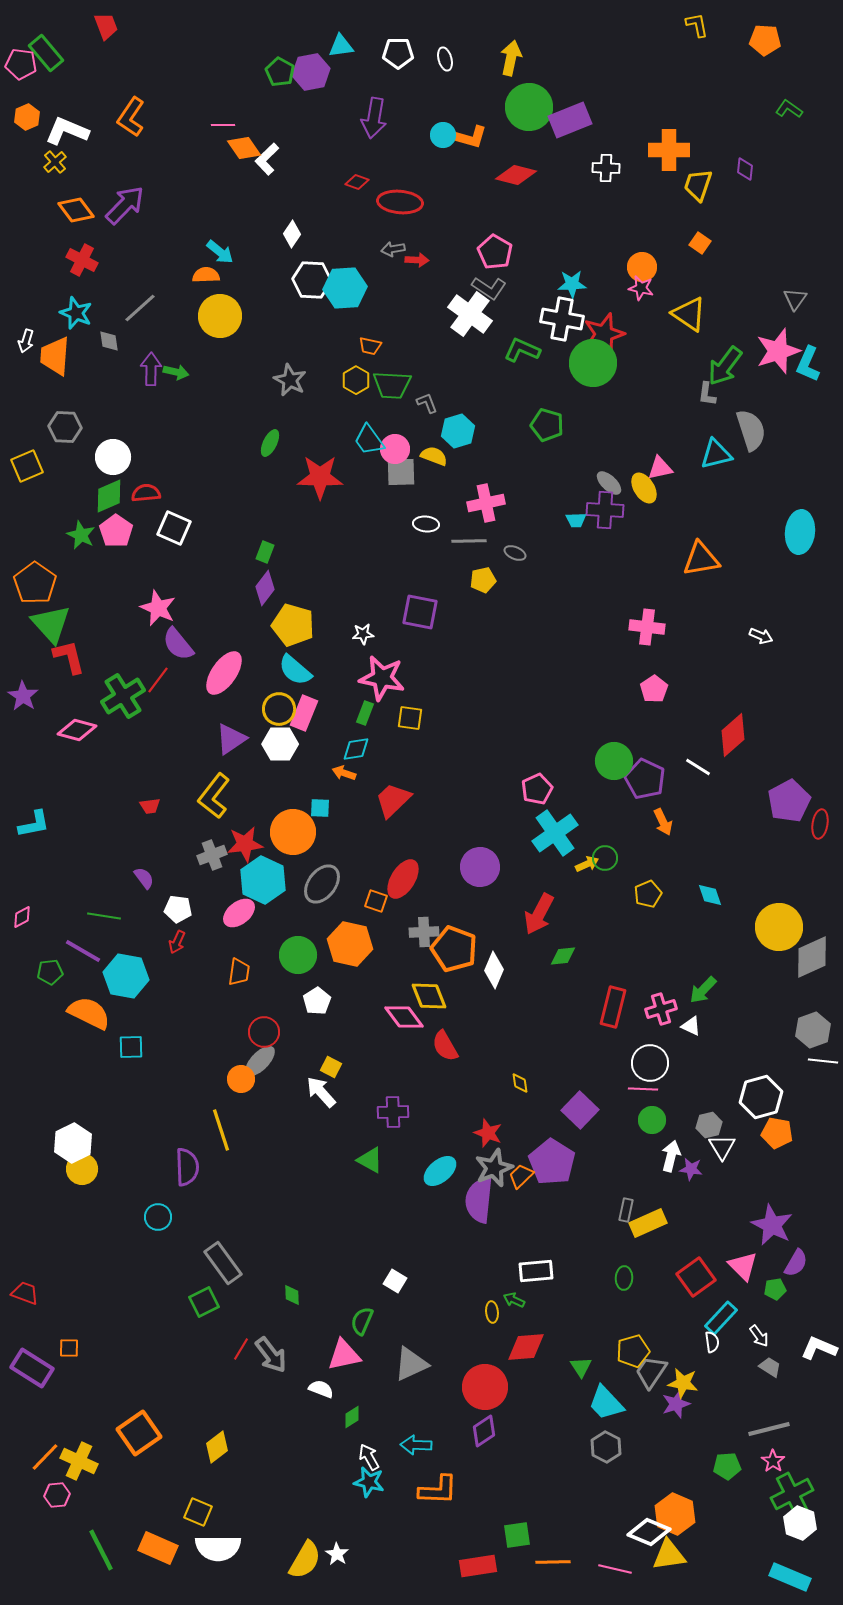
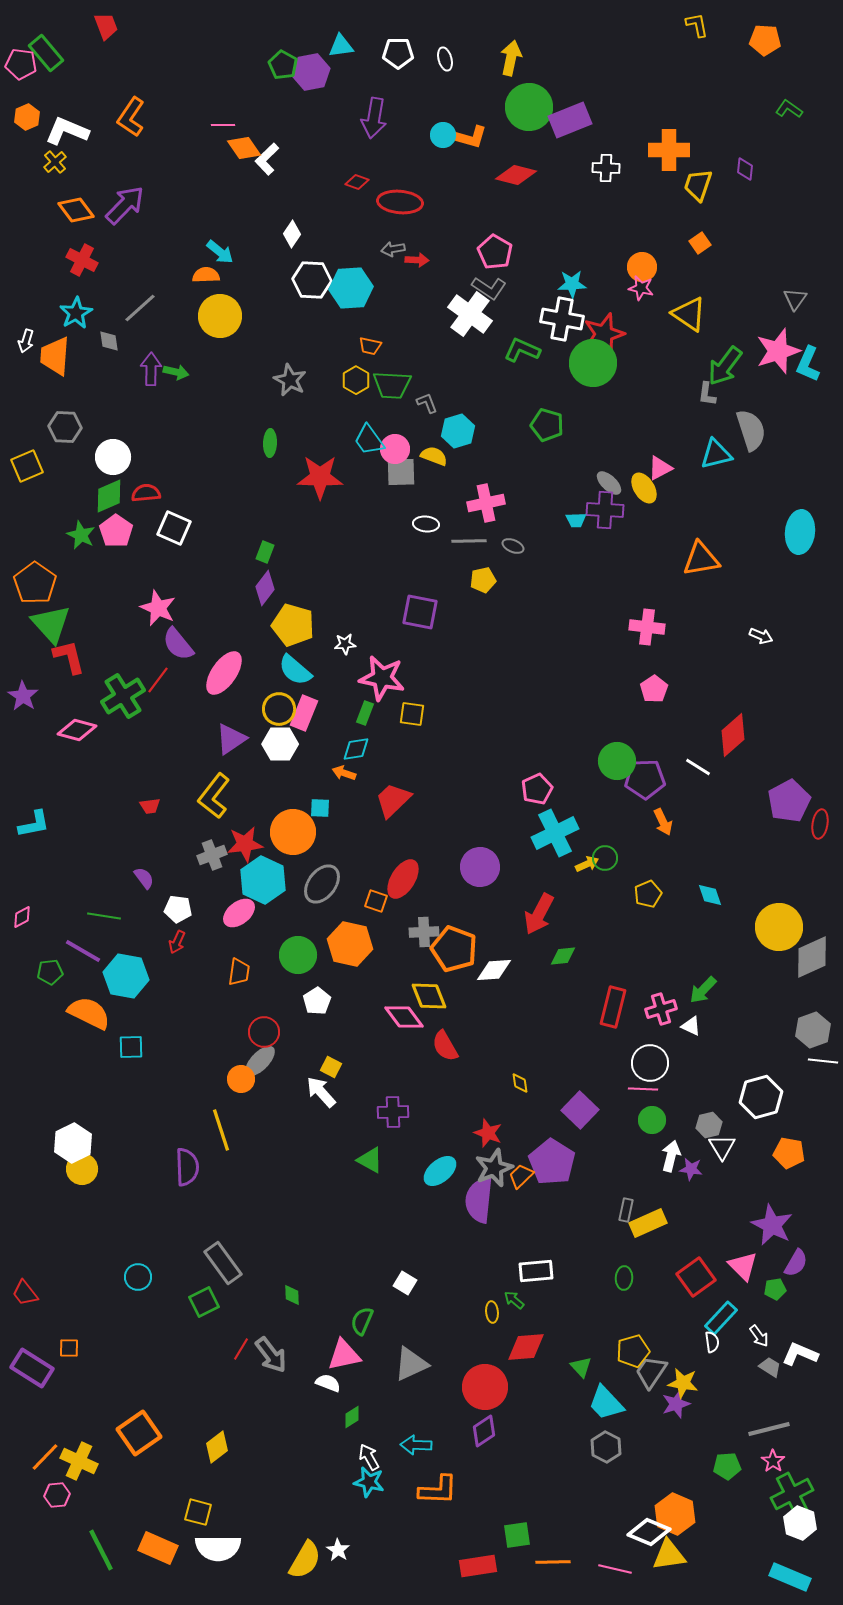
green pentagon at (280, 72): moved 3 px right, 7 px up
orange square at (700, 243): rotated 20 degrees clockwise
cyan hexagon at (345, 288): moved 6 px right
cyan star at (76, 313): rotated 20 degrees clockwise
green ellipse at (270, 443): rotated 24 degrees counterclockwise
pink triangle at (660, 468): rotated 16 degrees counterclockwise
gray ellipse at (515, 553): moved 2 px left, 7 px up
white star at (363, 634): moved 18 px left, 10 px down
yellow square at (410, 718): moved 2 px right, 4 px up
green circle at (614, 761): moved 3 px right
purple pentagon at (645, 779): rotated 27 degrees counterclockwise
cyan cross at (555, 833): rotated 9 degrees clockwise
white diamond at (494, 970): rotated 63 degrees clockwise
orange pentagon at (777, 1133): moved 12 px right, 20 px down
cyan circle at (158, 1217): moved 20 px left, 60 px down
white square at (395, 1281): moved 10 px right, 2 px down
red trapezoid at (25, 1293): rotated 148 degrees counterclockwise
green arrow at (514, 1300): rotated 15 degrees clockwise
white L-shape at (819, 1348): moved 19 px left, 6 px down
green triangle at (581, 1367): rotated 10 degrees counterclockwise
white semicircle at (321, 1389): moved 7 px right, 6 px up
yellow square at (198, 1512): rotated 8 degrees counterclockwise
white star at (337, 1554): moved 1 px right, 4 px up
